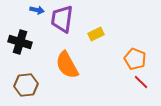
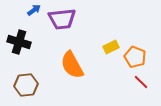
blue arrow: moved 3 px left; rotated 48 degrees counterclockwise
purple trapezoid: rotated 104 degrees counterclockwise
yellow rectangle: moved 15 px right, 13 px down
black cross: moved 1 px left
orange pentagon: moved 2 px up
orange semicircle: moved 5 px right
